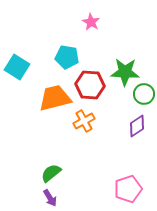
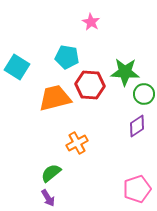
orange cross: moved 7 px left, 22 px down
pink pentagon: moved 9 px right
purple arrow: moved 2 px left
